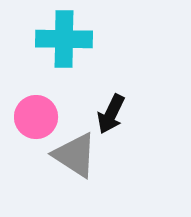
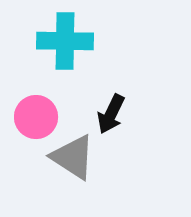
cyan cross: moved 1 px right, 2 px down
gray triangle: moved 2 px left, 2 px down
